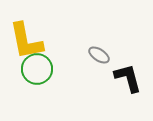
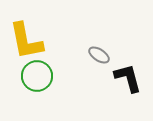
green circle: moved 7 px down
